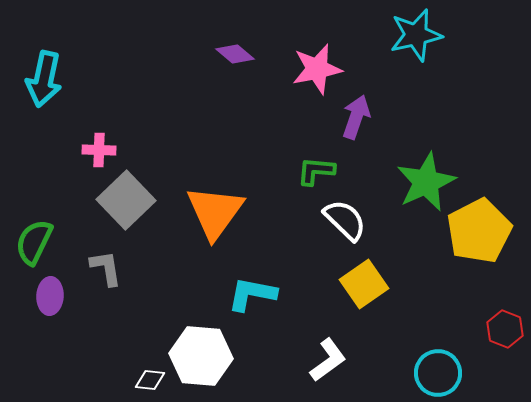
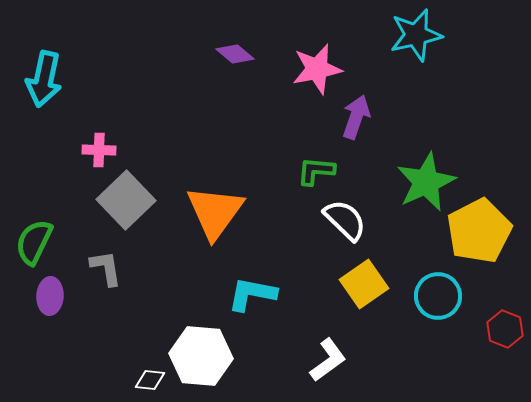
cyan circle: moved 77 px up
